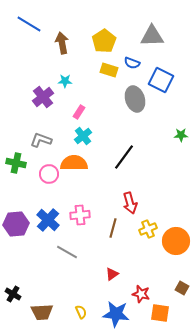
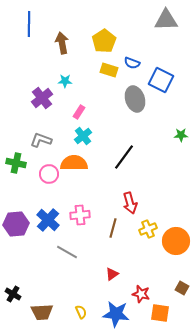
blue line: rotated 60 degrees clockwise
gray triangle: moved 14 px right, 16 px up
purple cross: moved 1 px left, 1 px down
